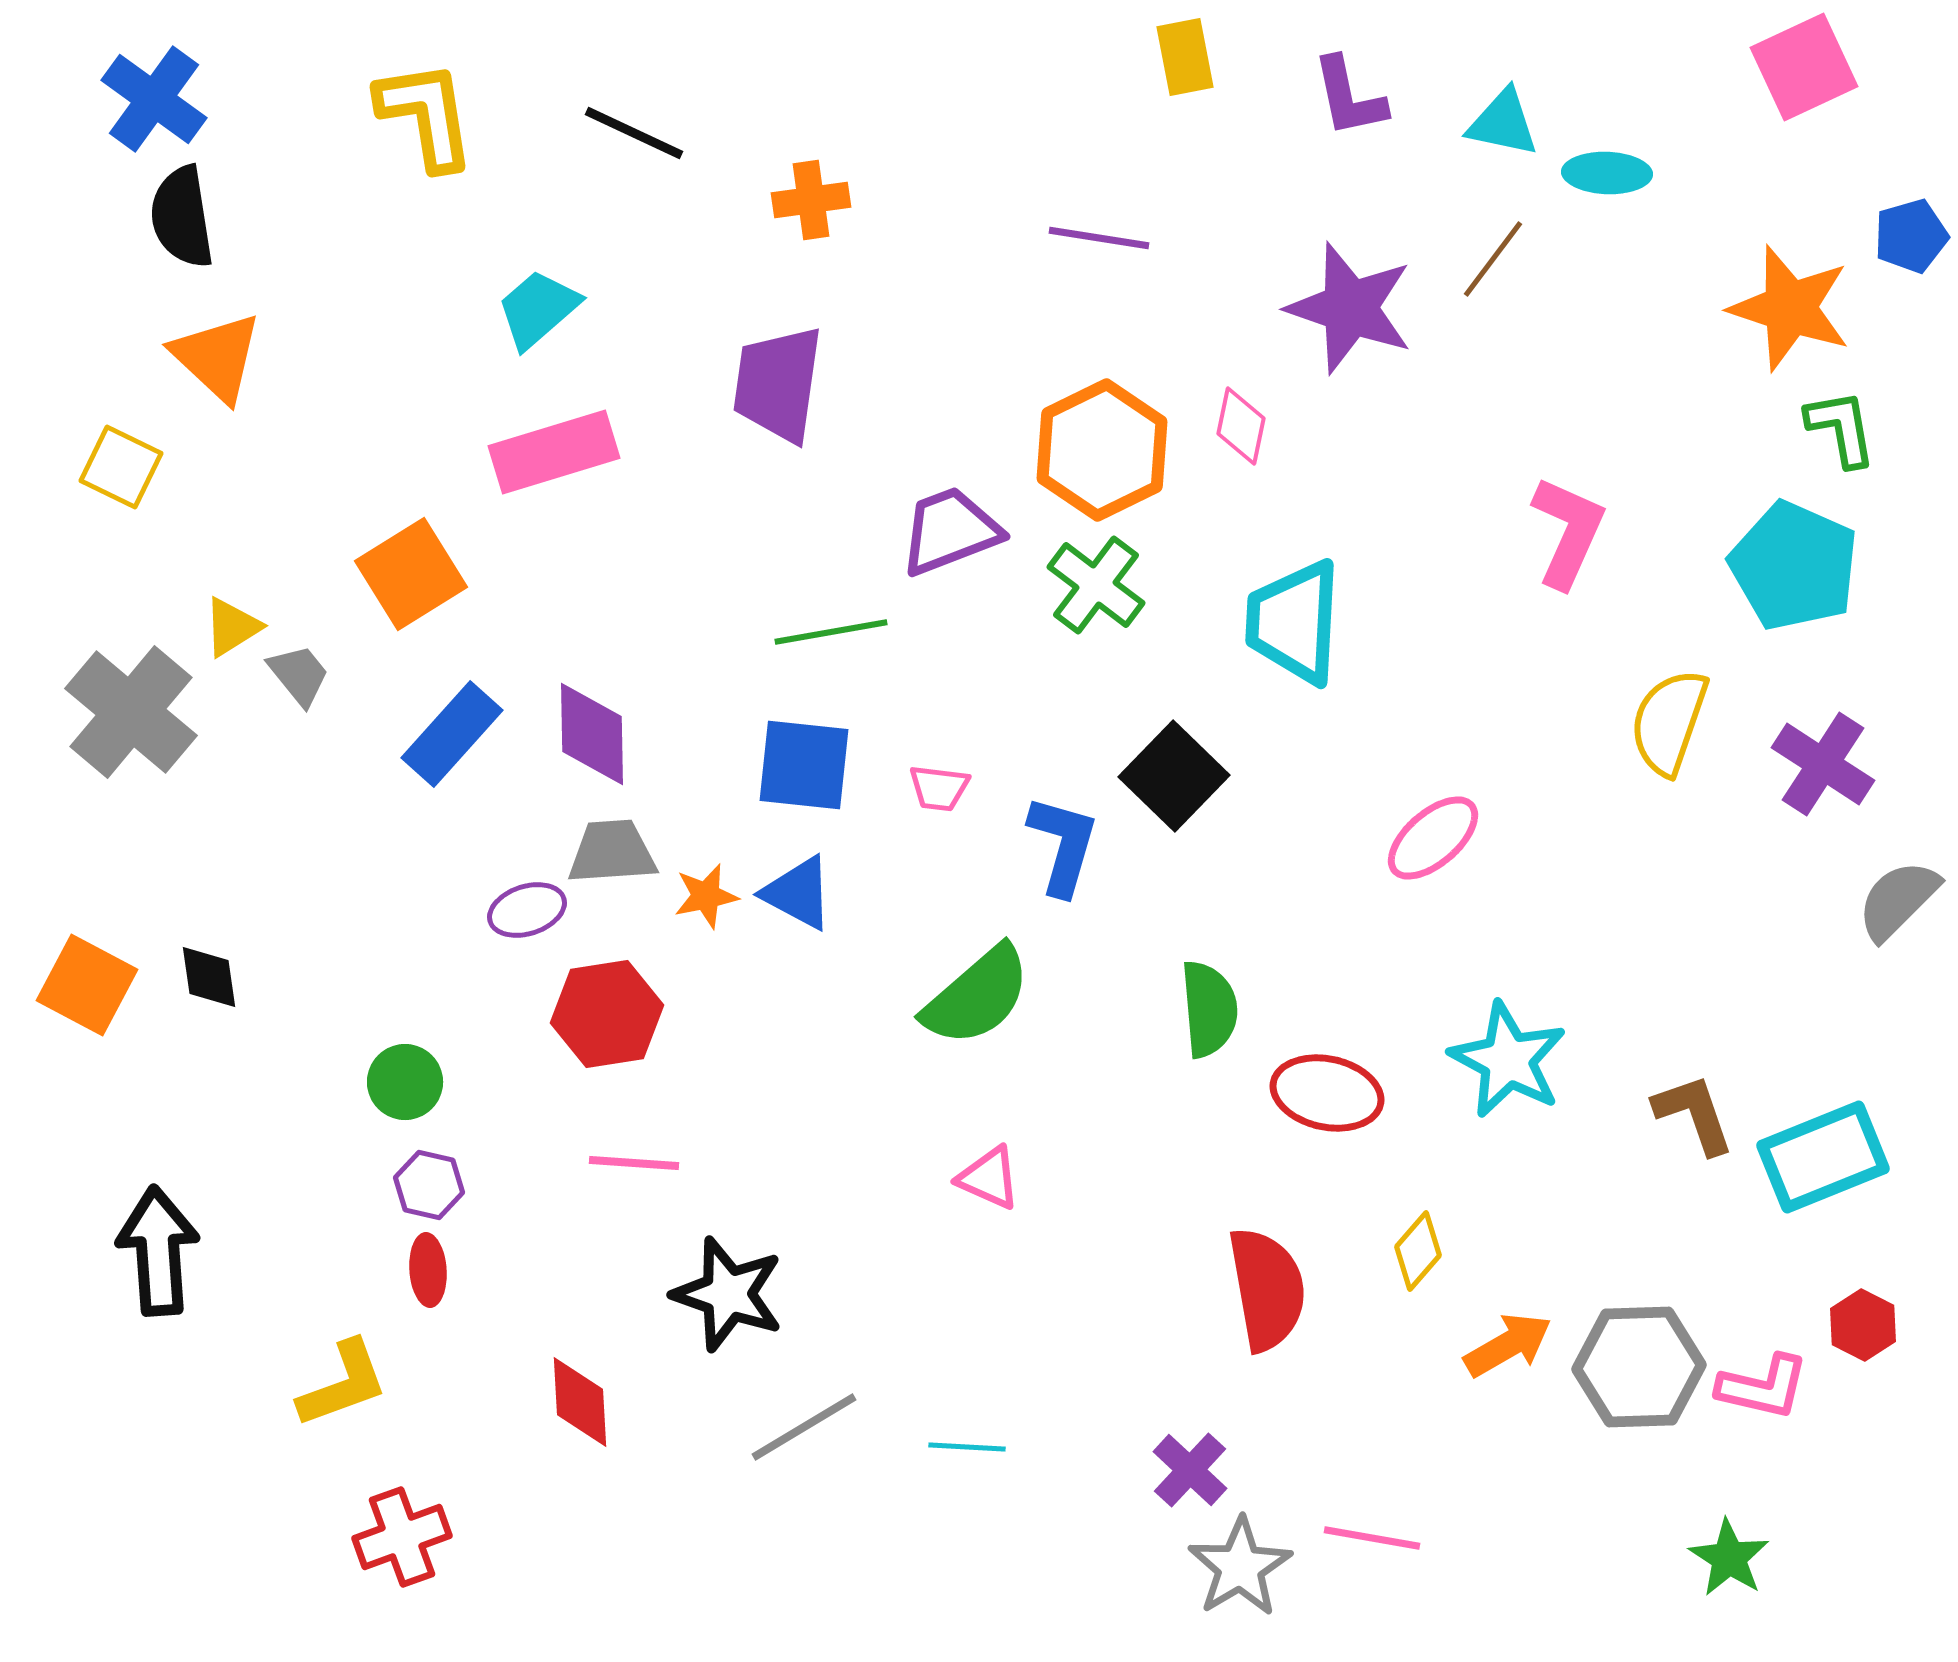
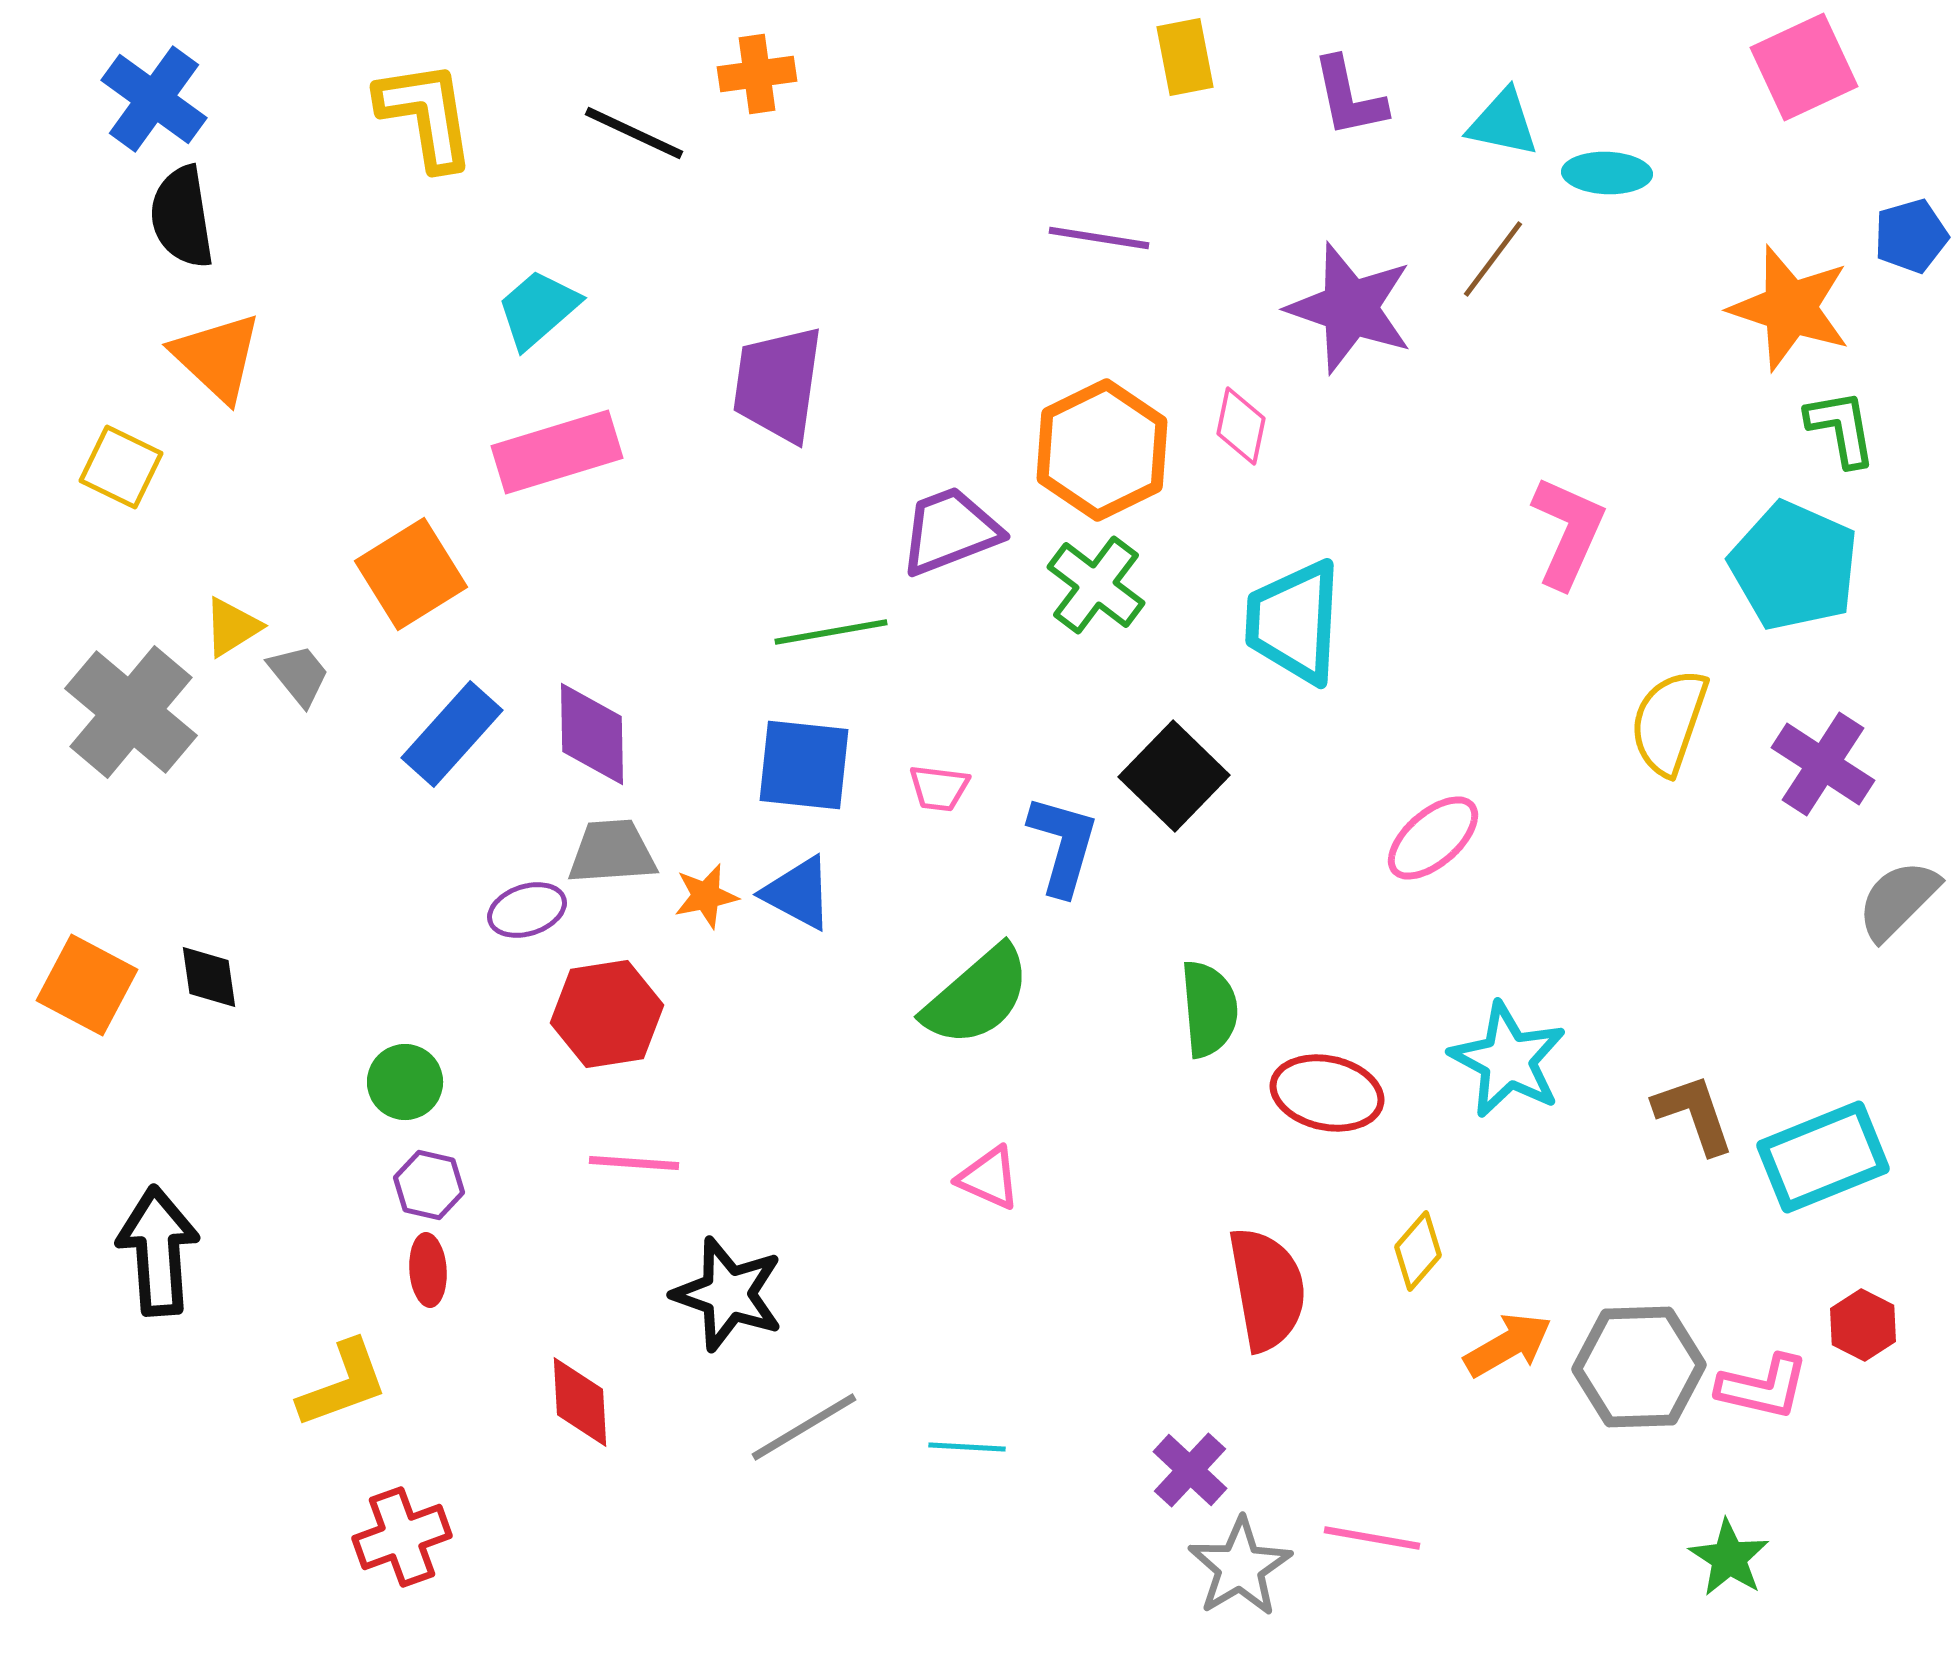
orange cross at (811, 200): moved 54 px left, 126 px up
pink rectangle at (554, 452): moved 3 px right
